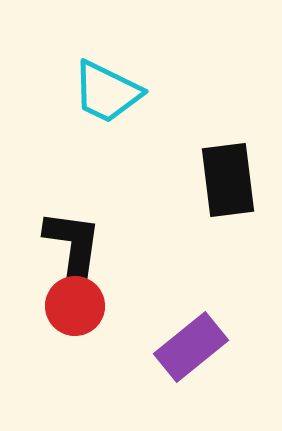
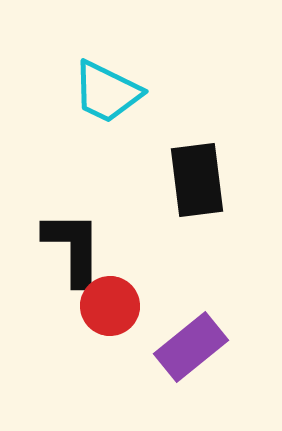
black rectangle: moved 31 px left
black L-shape: rotated 8 degrees counterclockwise
red circle: moved 35 px right
